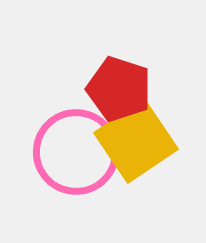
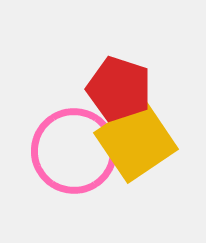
pink circle: moved 2 px left, 1 px up
